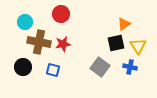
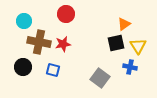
red circle: moved 5 px right
cyan circle: moved 1 px left, 1 px up
gray square: moved 11 px down
